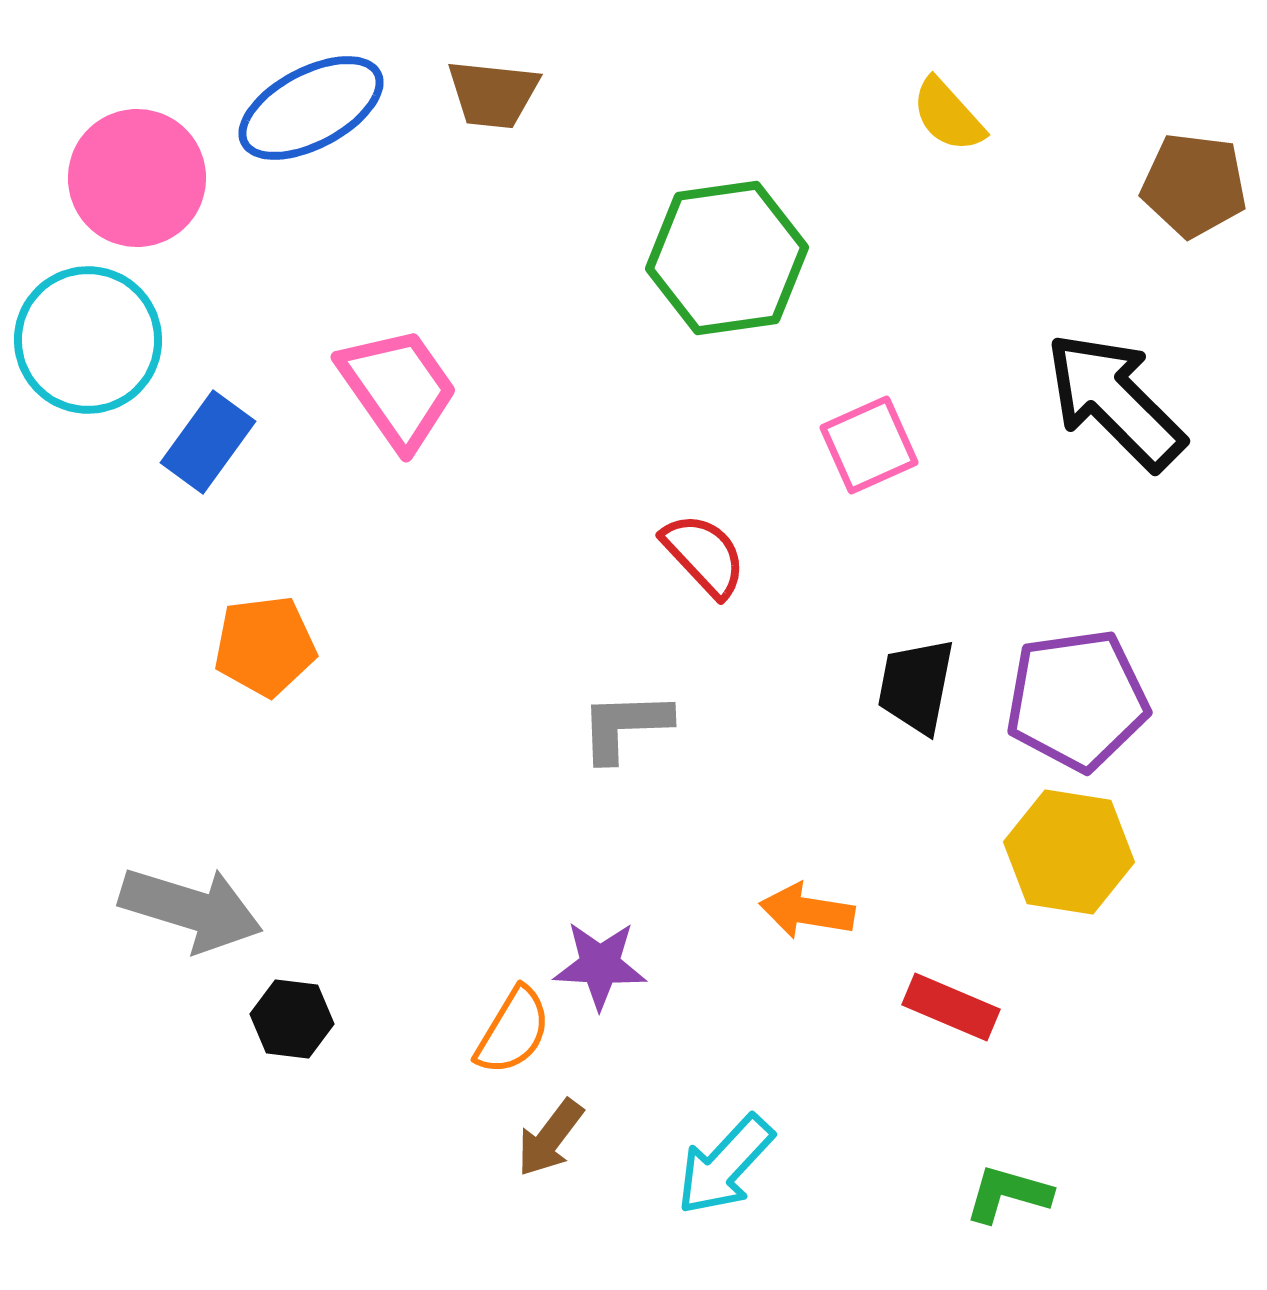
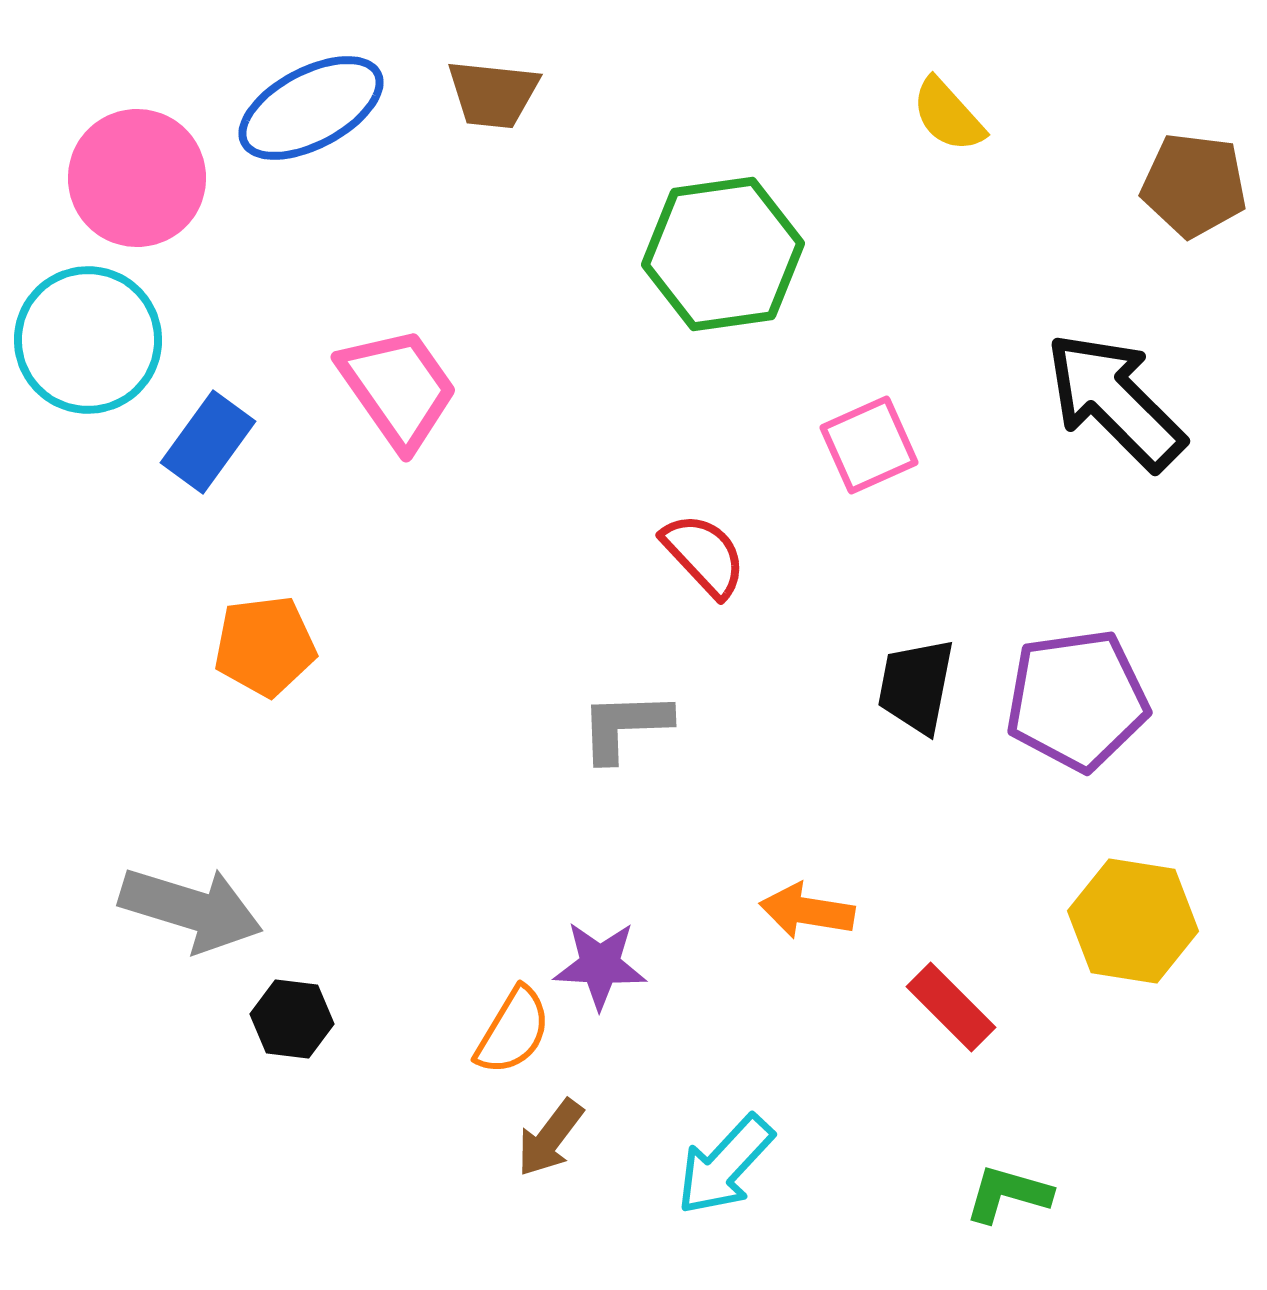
green hexagon: moved 4 px left, 4 px up
yellow hexagon: moved 64 px right, 69 px down
red rectangle: rotated 22 degrees clockwise
